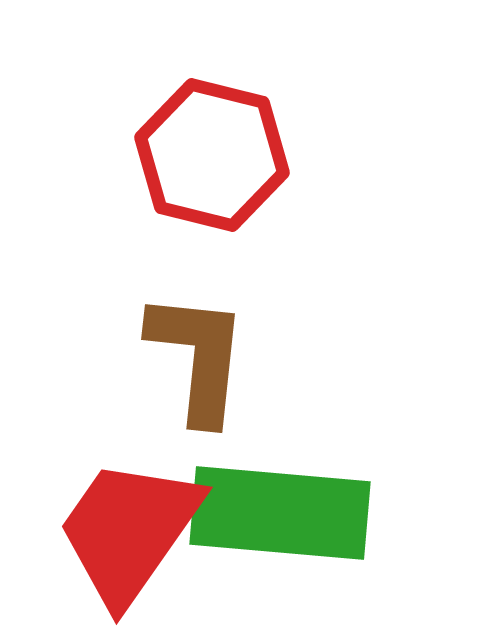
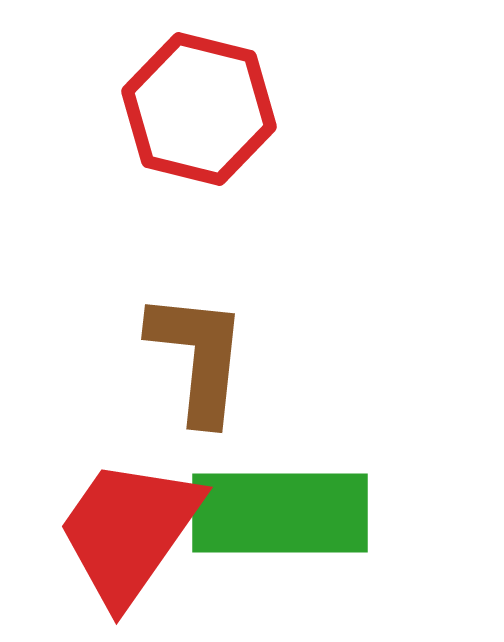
red hexagon: moved 13 px left, 46 px up
green rectangle: rotated 5 degrees counterclockwise
